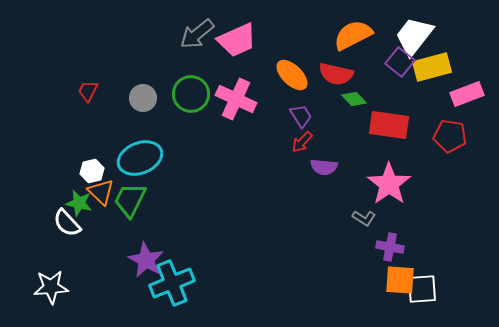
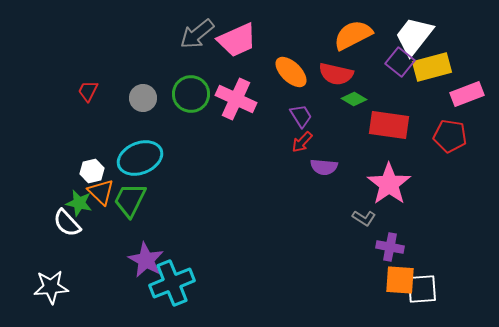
orange ellipse: moved 1 px left, 3 px up
green diamond: rotated 15 degrees counterclockwise
